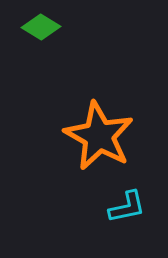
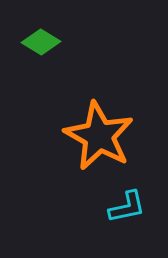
green diamond: moved 15 px down
